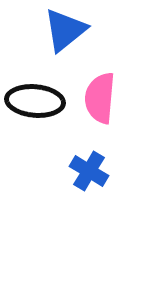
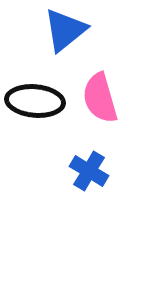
pink semicircle: rotated 21 degrees counterclockwise
